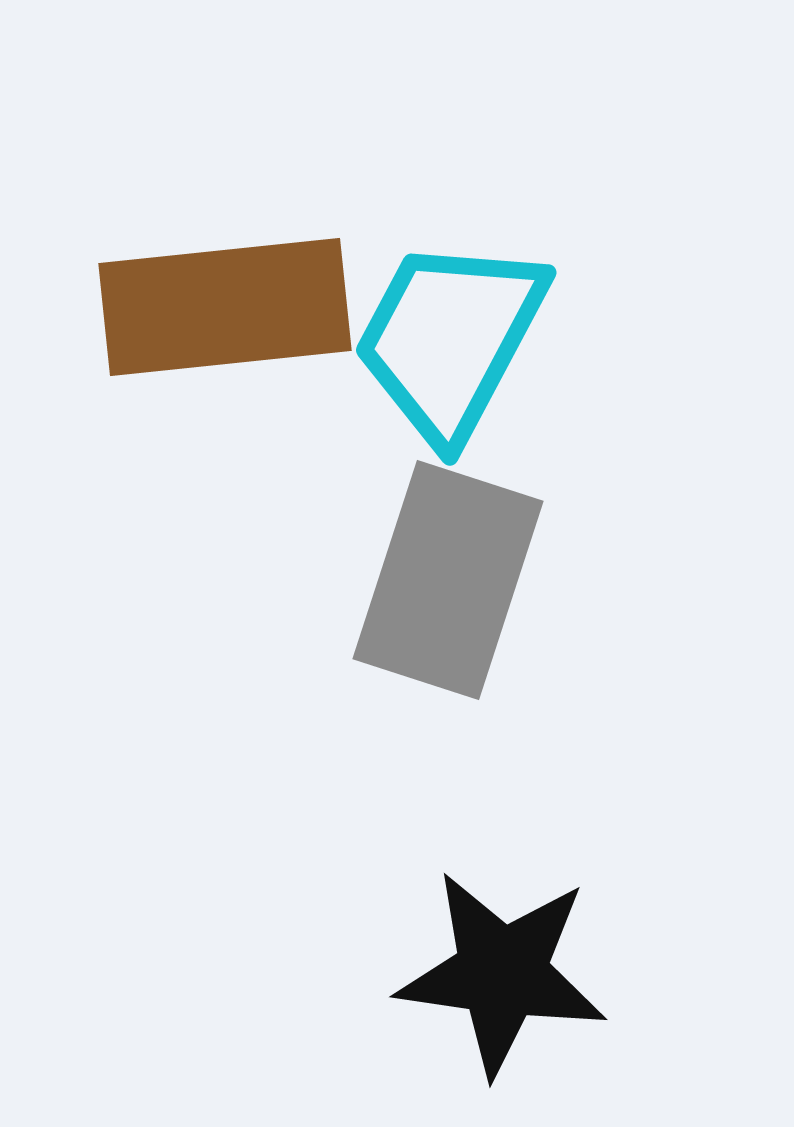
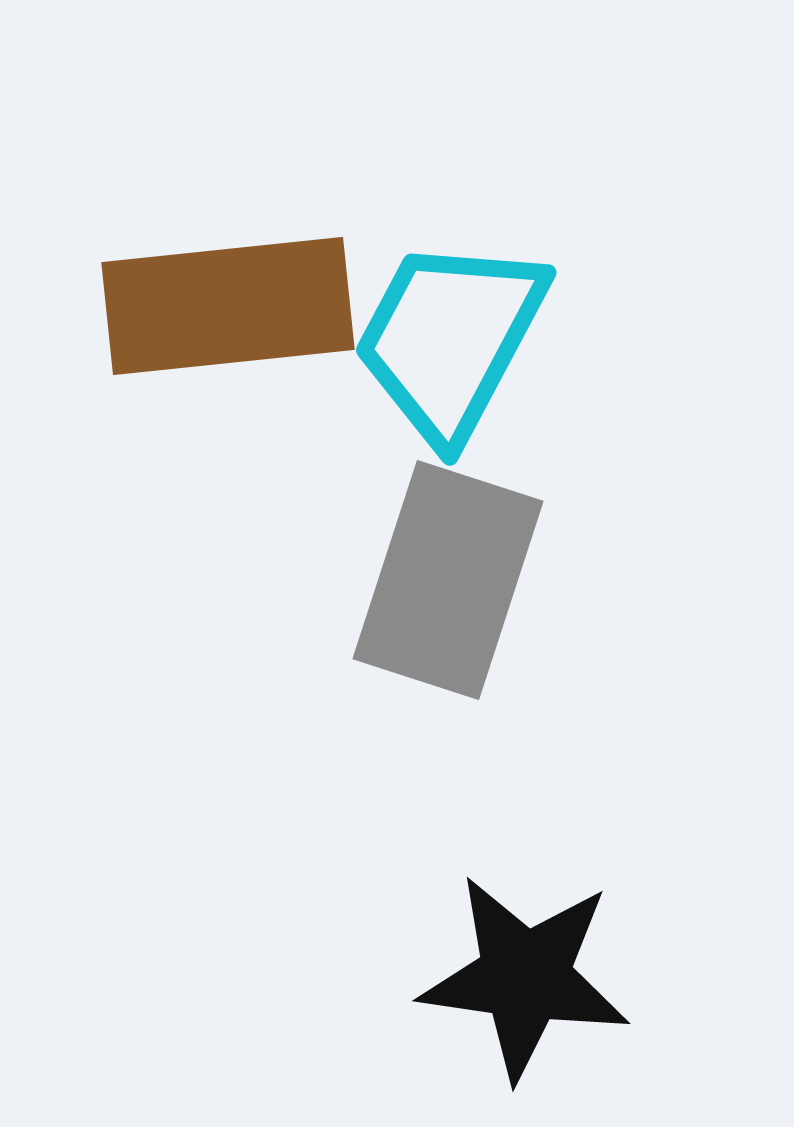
brown rectangle: moved 3 px right, 1 px up
black star: moved 23 px right, 4 px down
